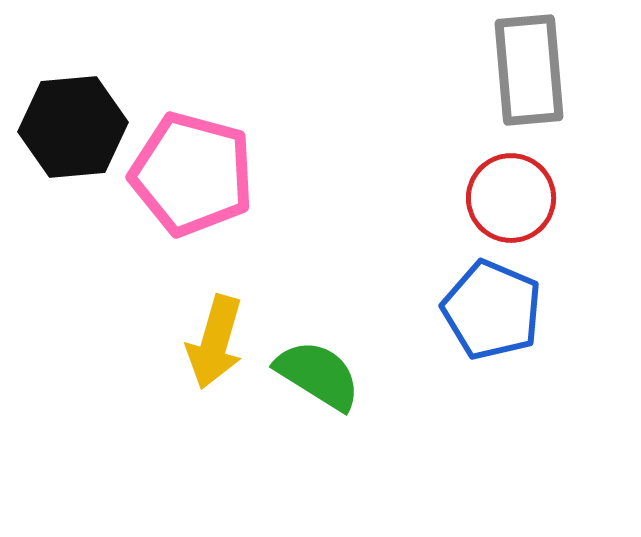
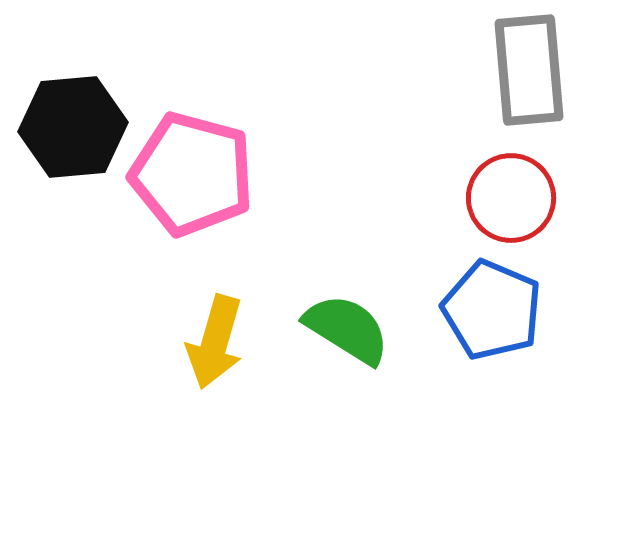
green semicircle: moved 29 px right, 46 px up
